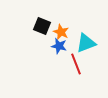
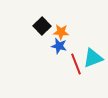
black square: rotated 24 degrees clockwise
orange star: rotated 21 degrees counterclockwise
cyan triangle: moved 7 px right, 15 px down
